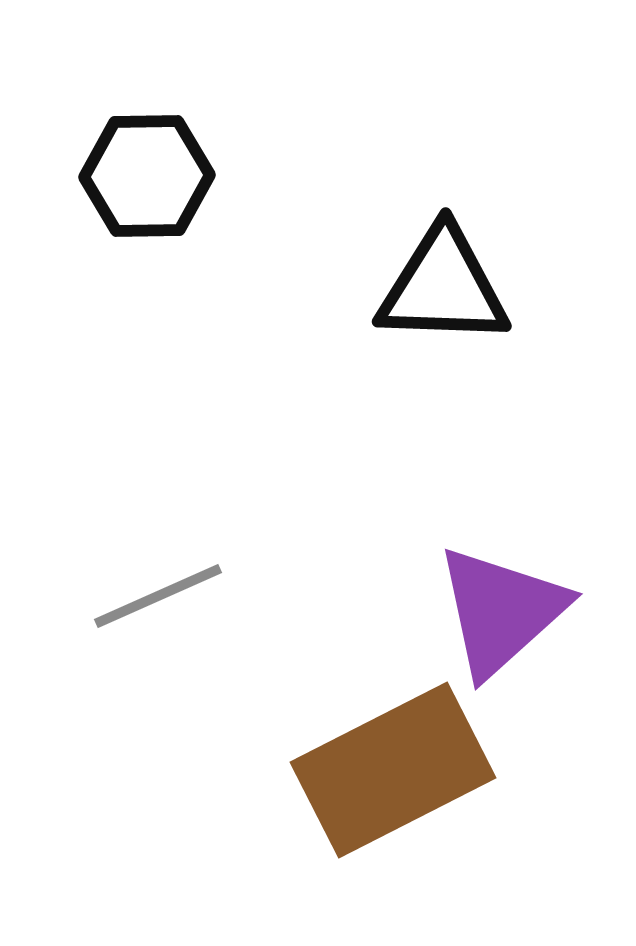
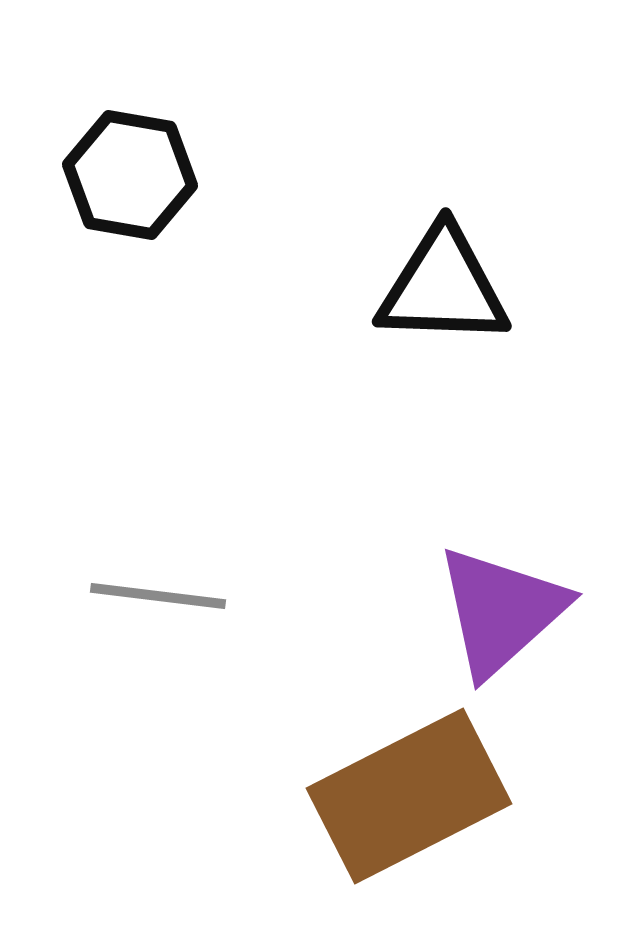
black hexagon: moved 17 px left, 1 px up; rotated 11 degrees clockwise
gray line: rotated 31 degrees clockwise
brown rectangle: moved 16 px right, 26 px down
